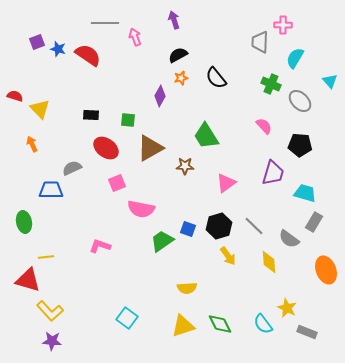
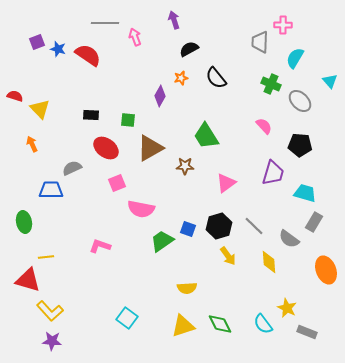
black semicircle at (178, 55): moved 11 px right, 6 px up
